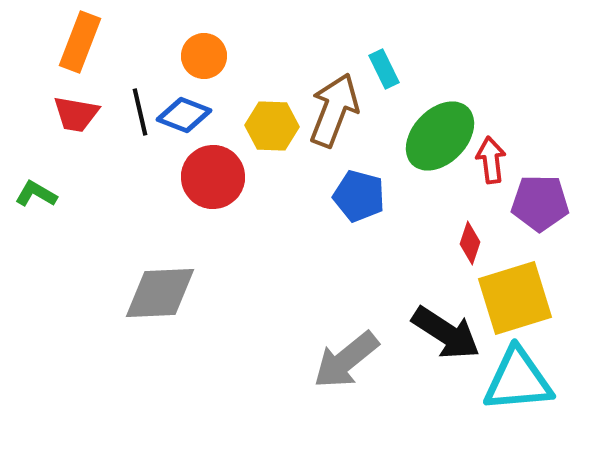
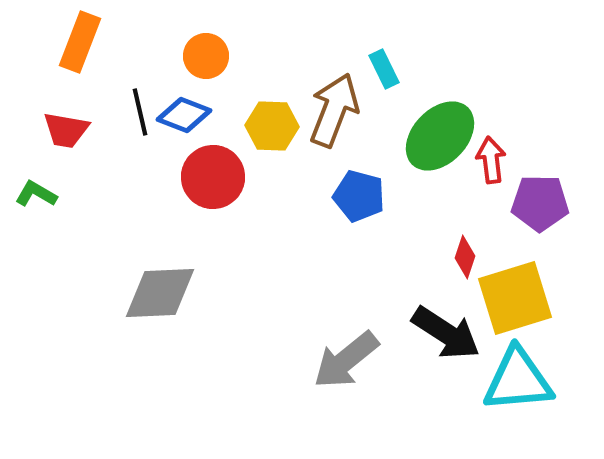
orange circle: moved 2 px right
red trapezoid: moved 10 px left, 16 px down
red diamond: moved 5 px left, 14 px down
